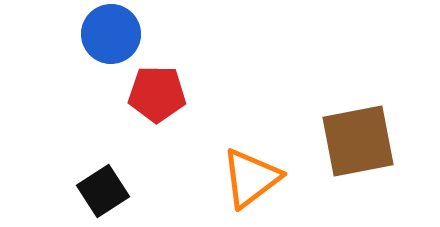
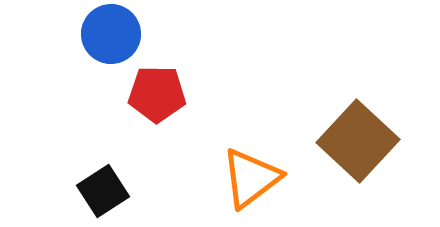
brown square: rotated 36 degrees counterclockwise
